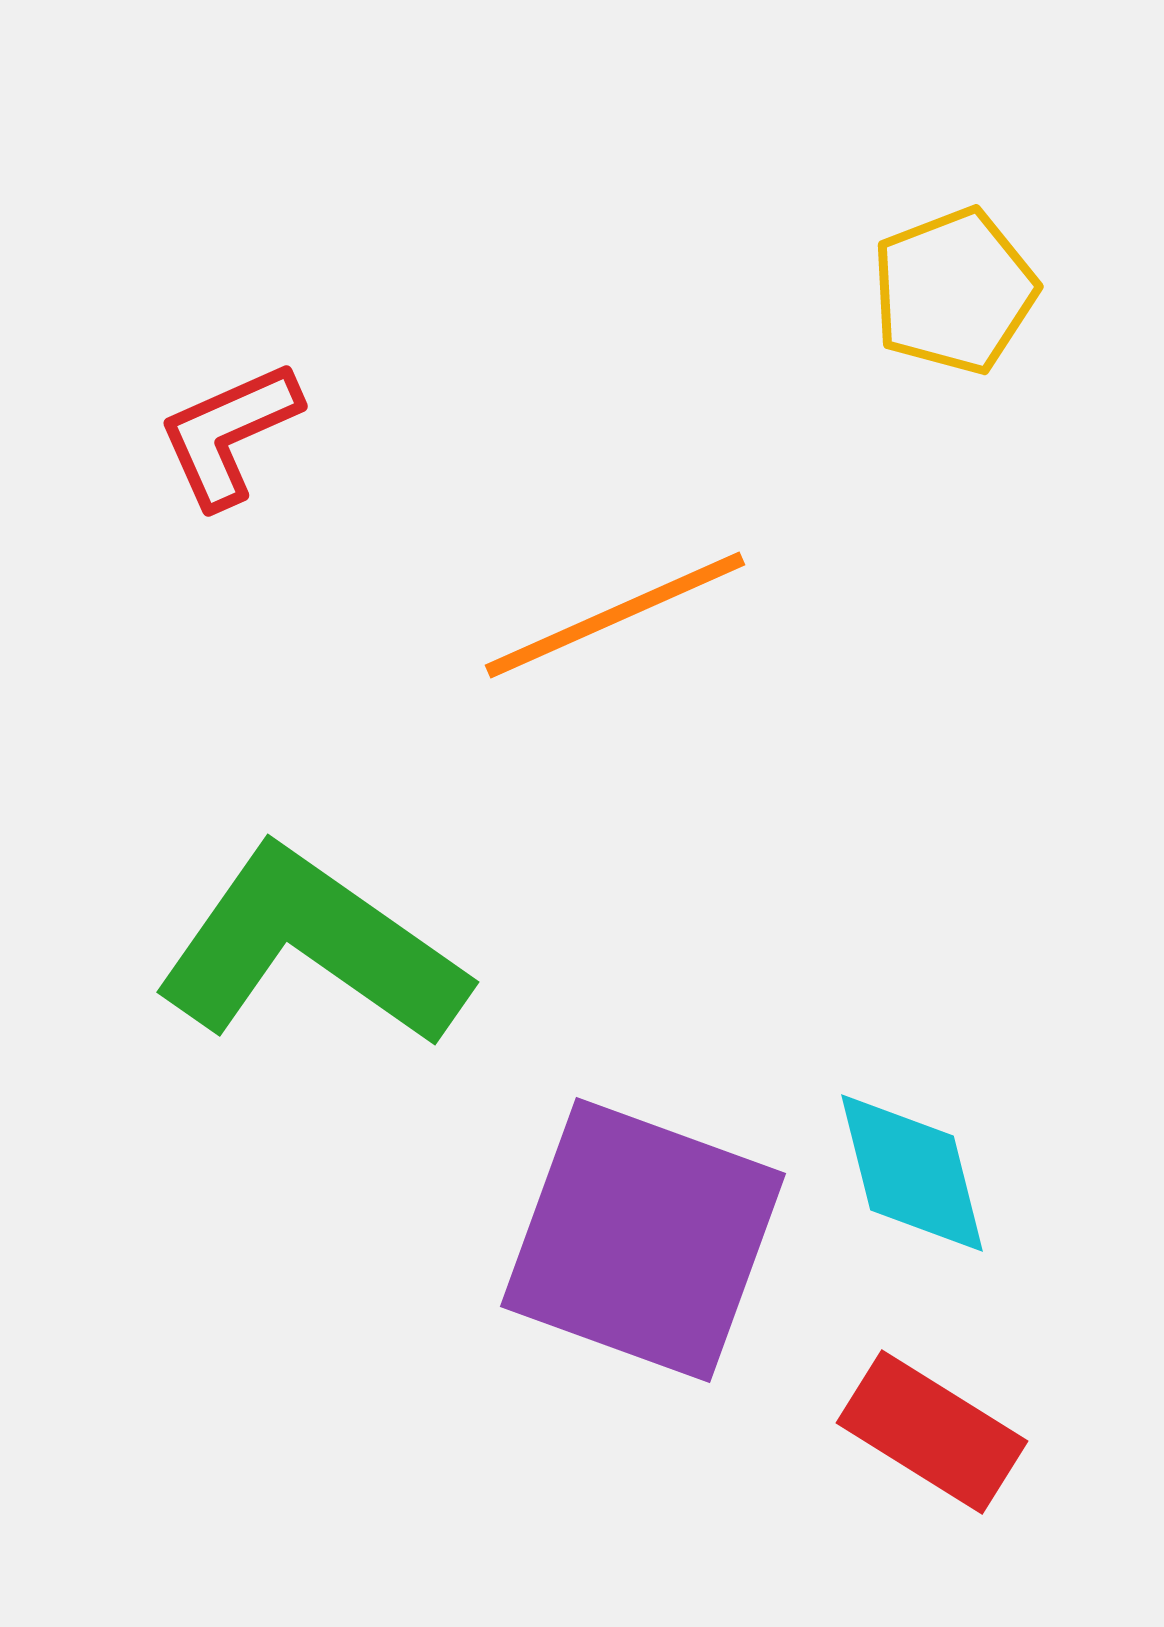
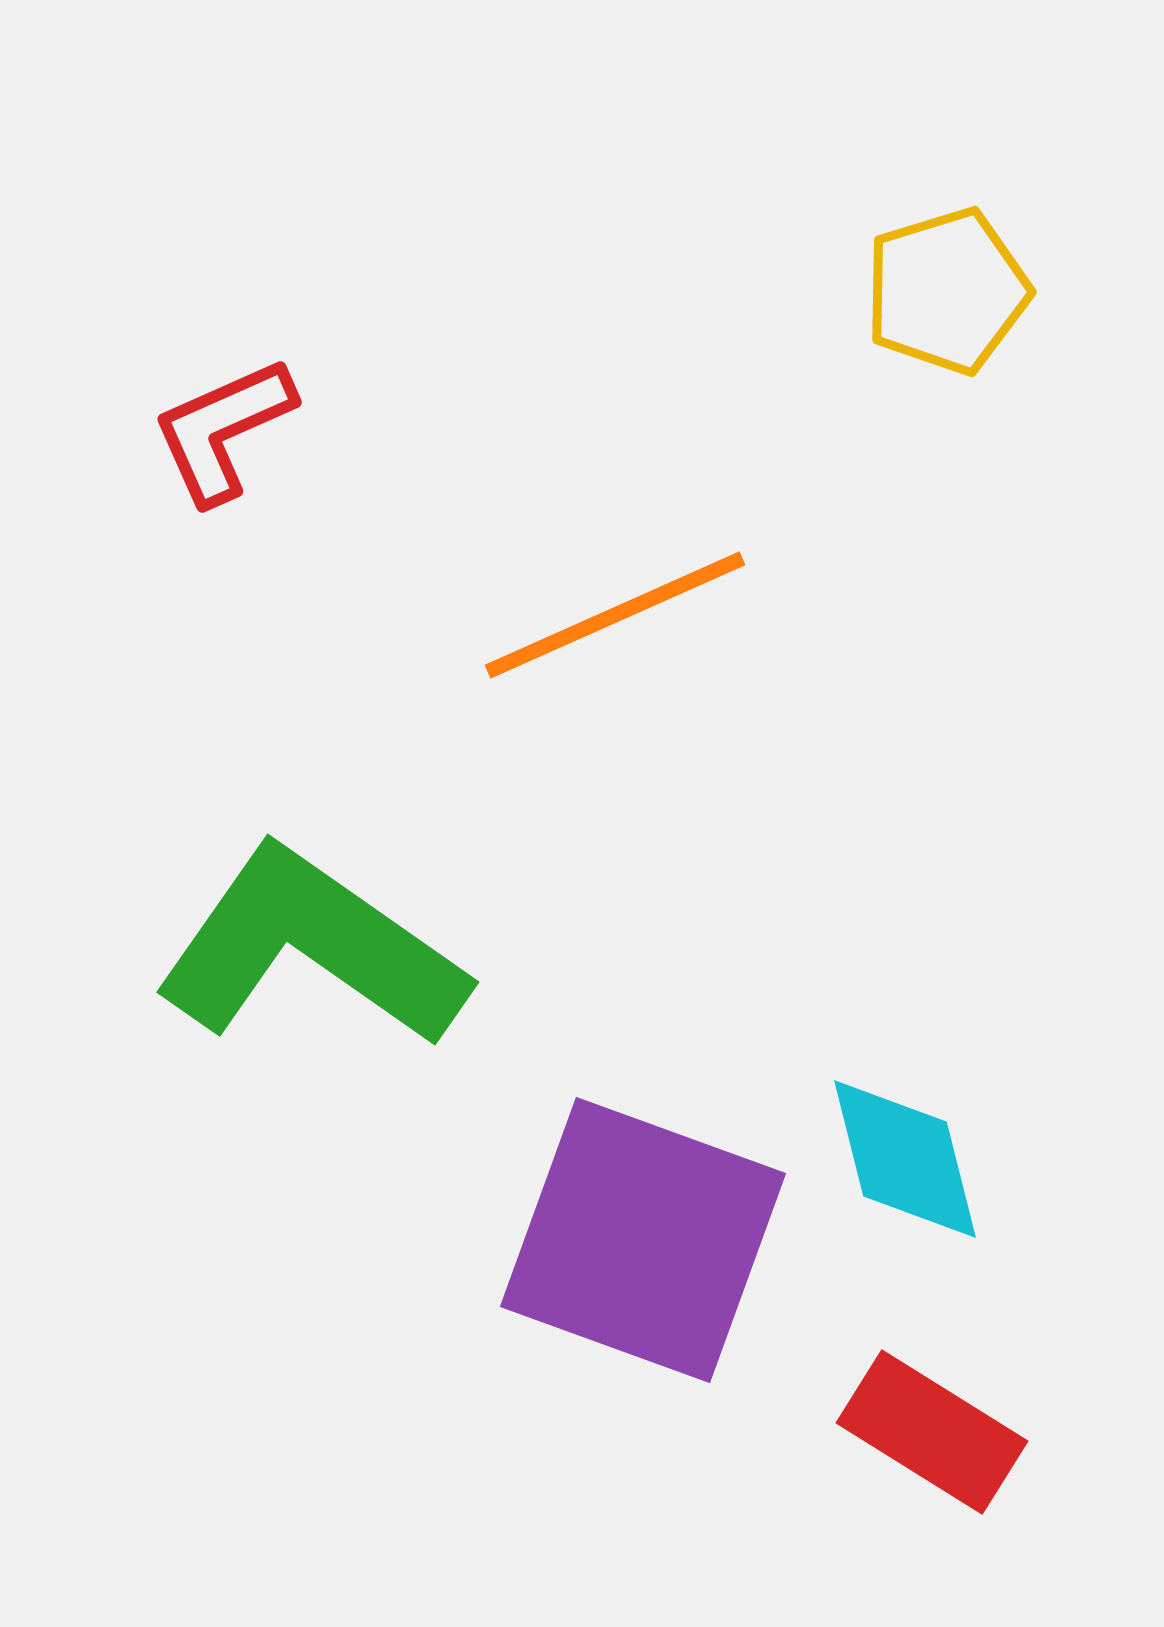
yellow pentagon: moved 7 px left; rotated 4 degrees clockwise
red L-shape: moved 6 px left, 4 px up
cyan diamond: moved 7 px left, 14 px up
